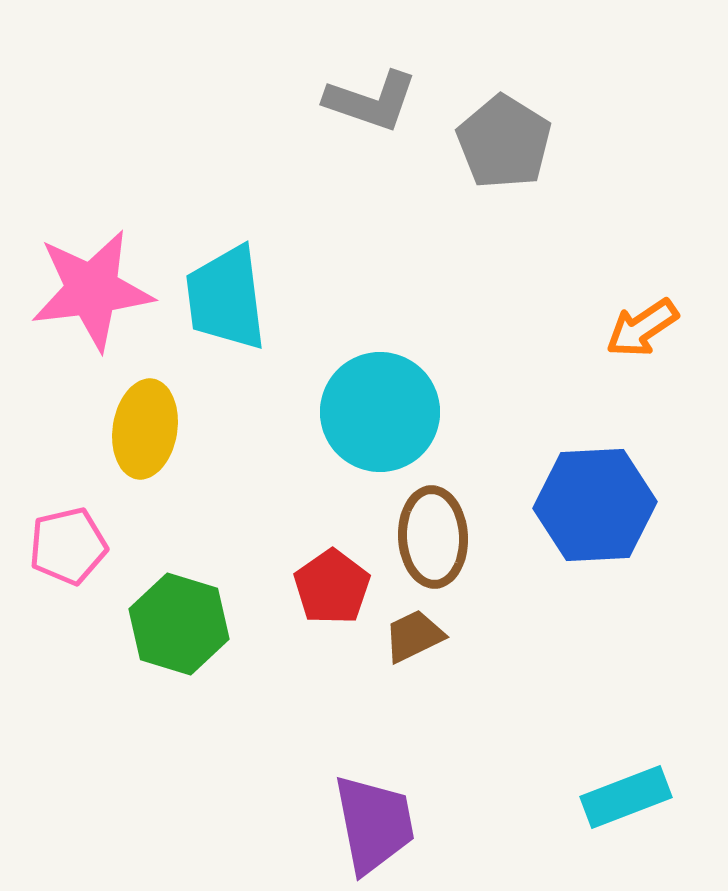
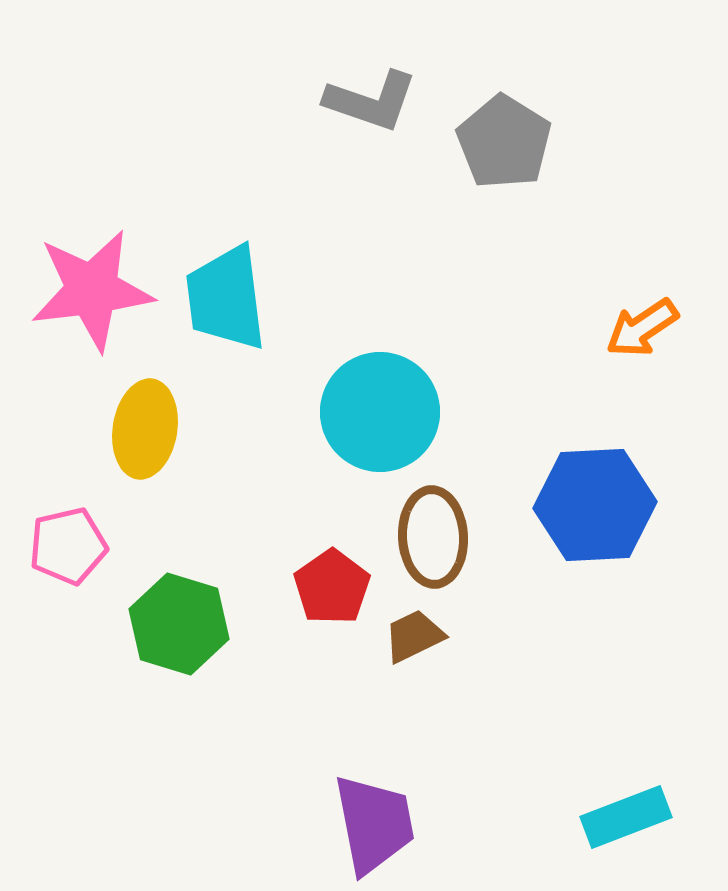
cyan rectangle: moved 20 px down
